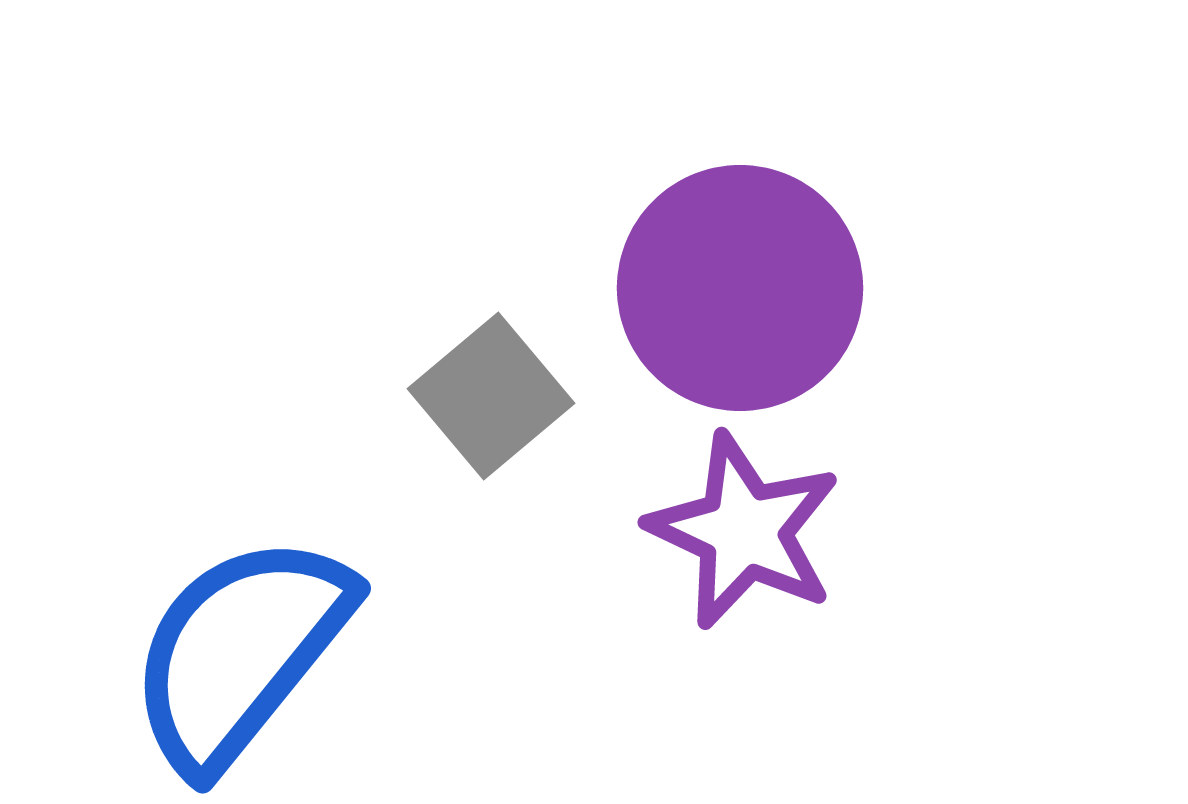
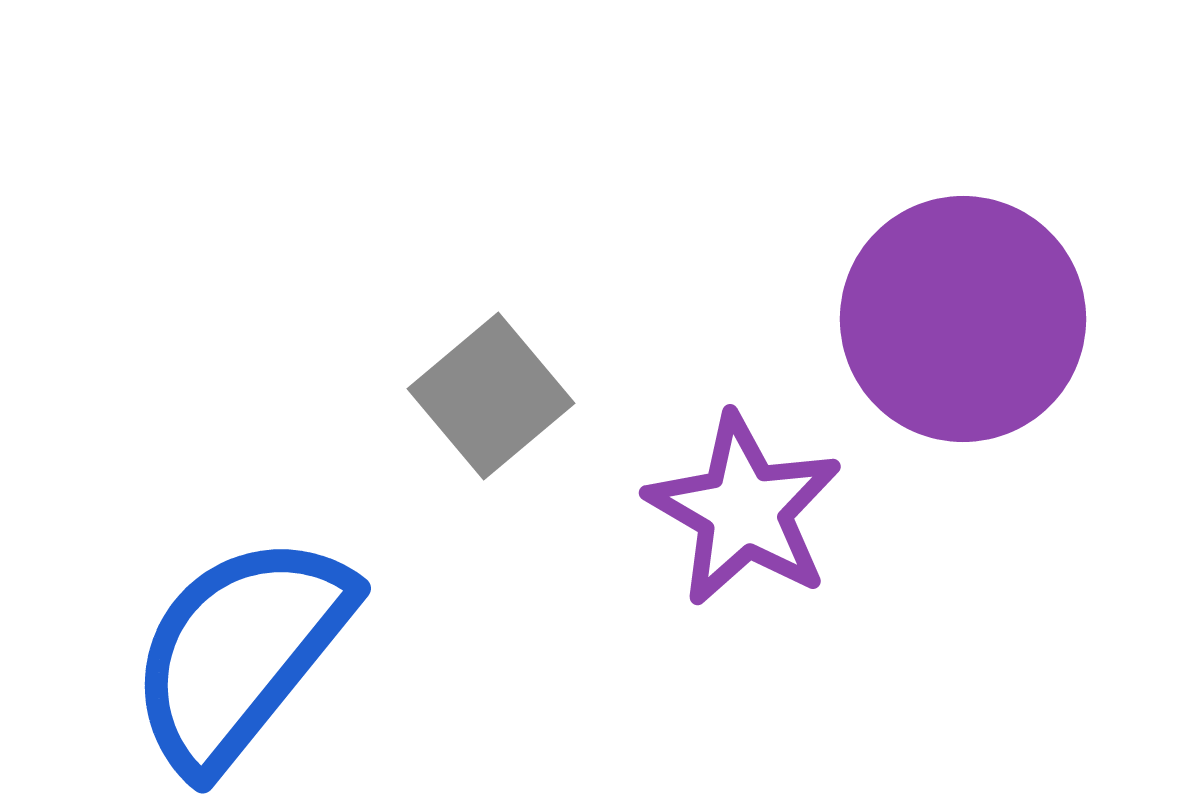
purple circle: moved 223 px right, 31 px down
purple star: moved 21 px up; rotated 5 degrees clockwise
